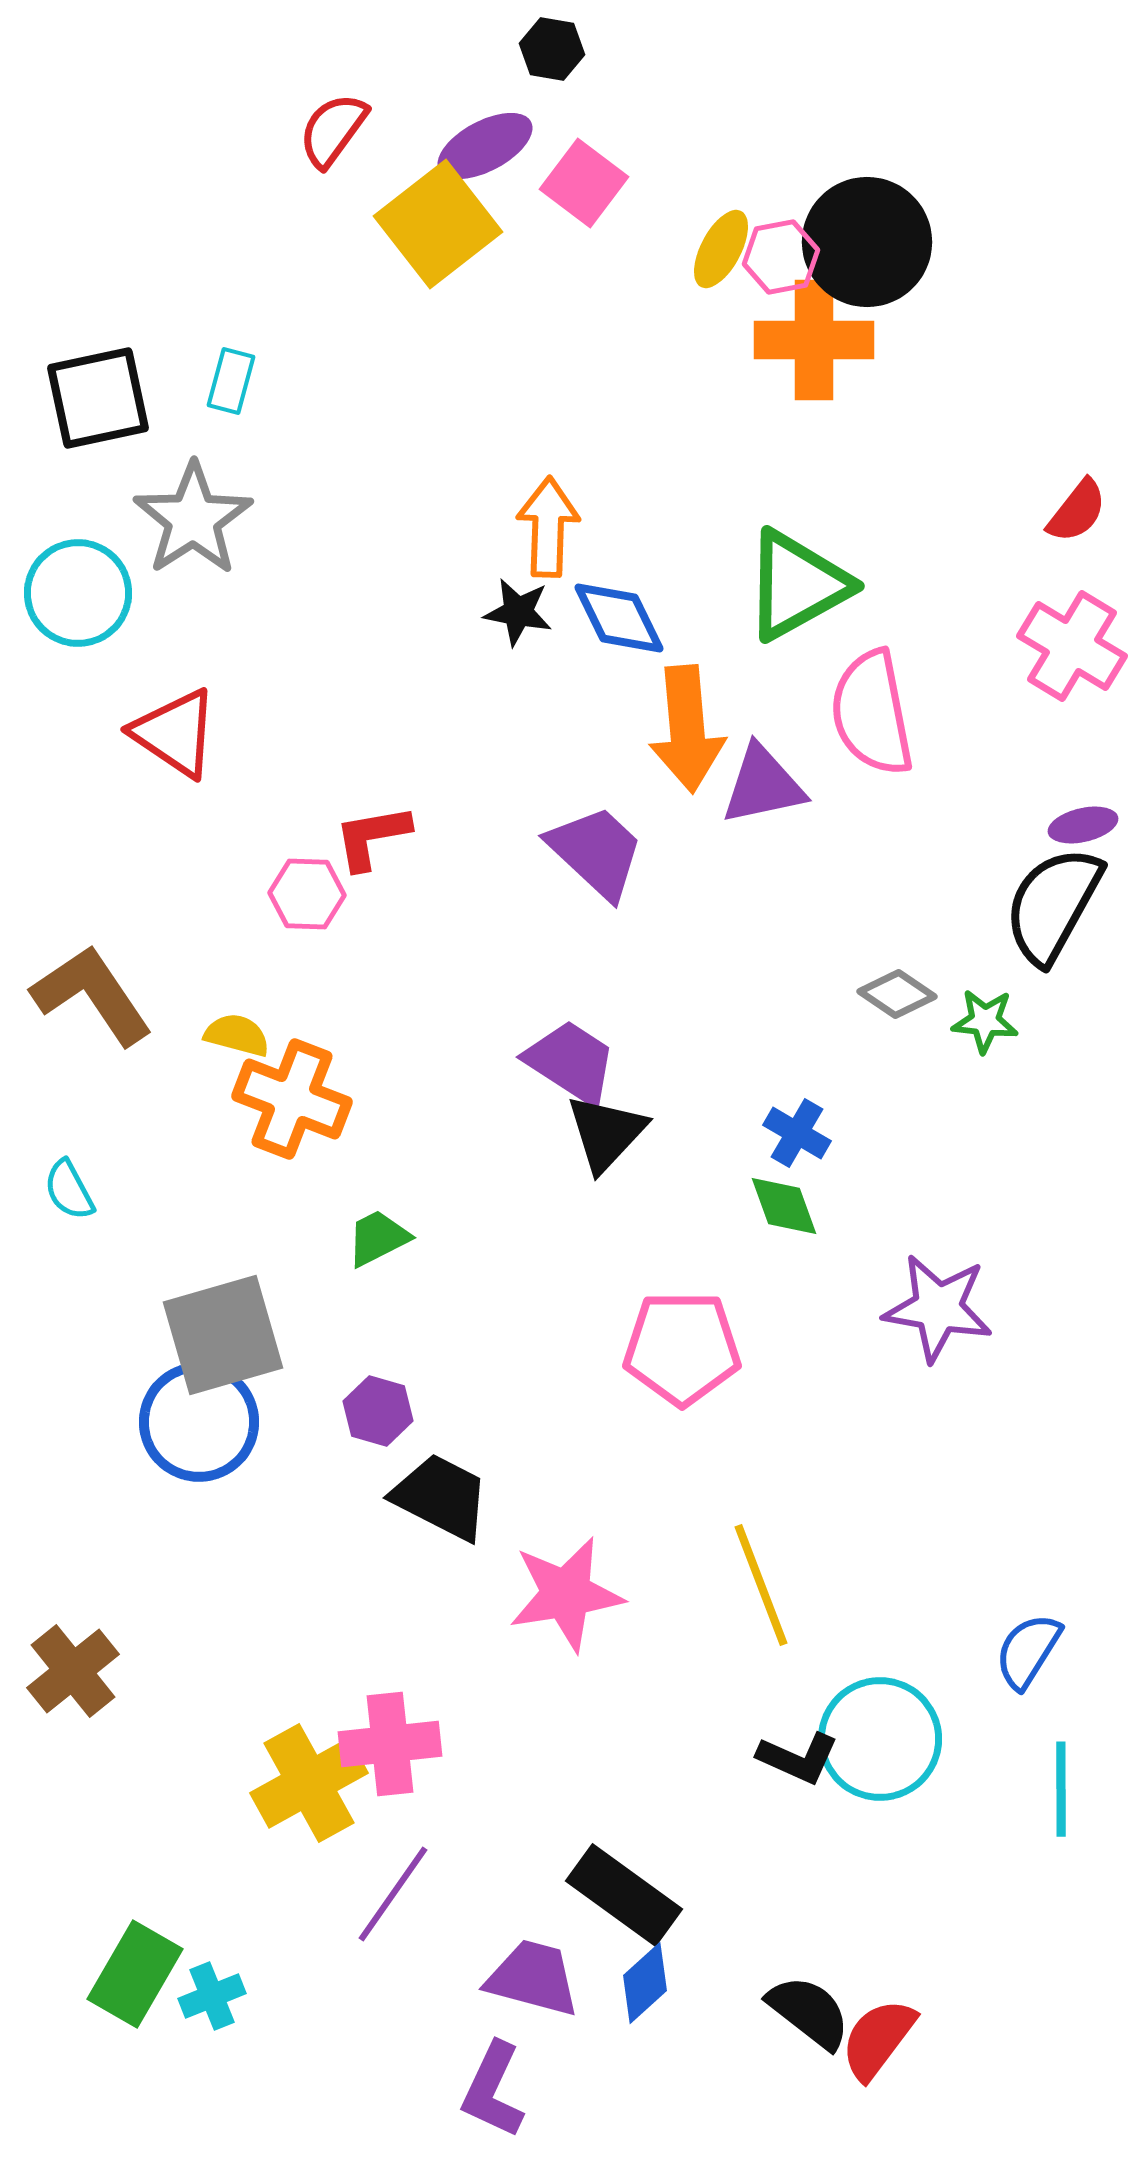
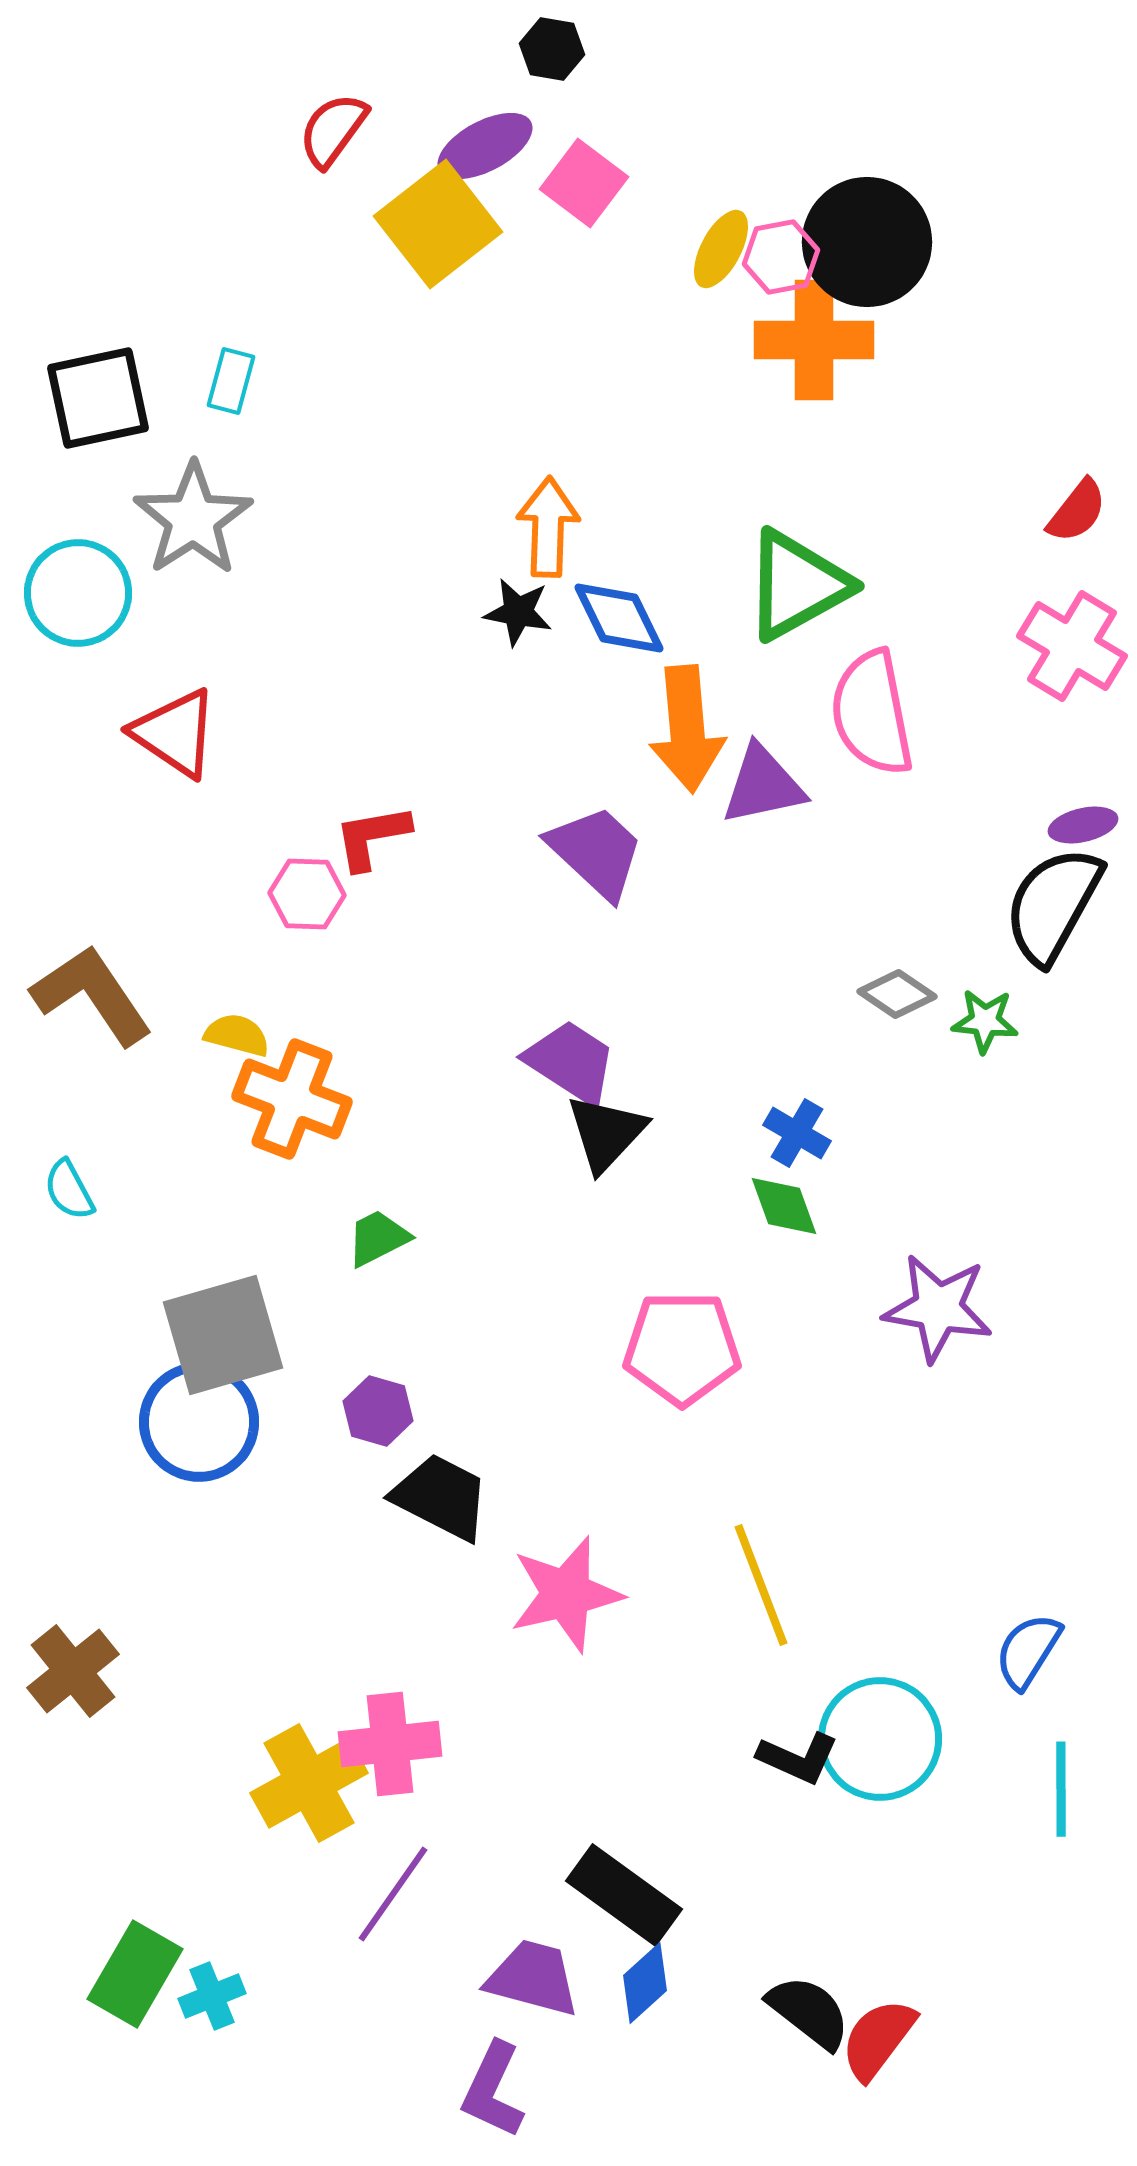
pink star at (566, 1594): rotated 4 degrees counterclockwise
